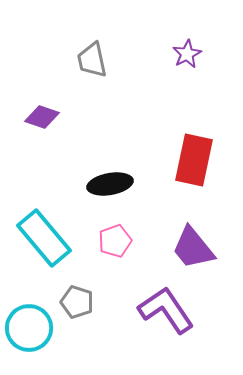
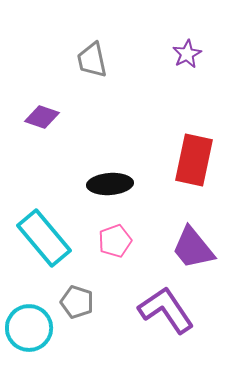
black ellipse: rotated 6 degrees clockwise
